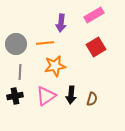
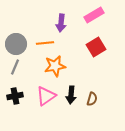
gray line: moved 5 px left, 5 px up; rotated 21 degrees clockwise
